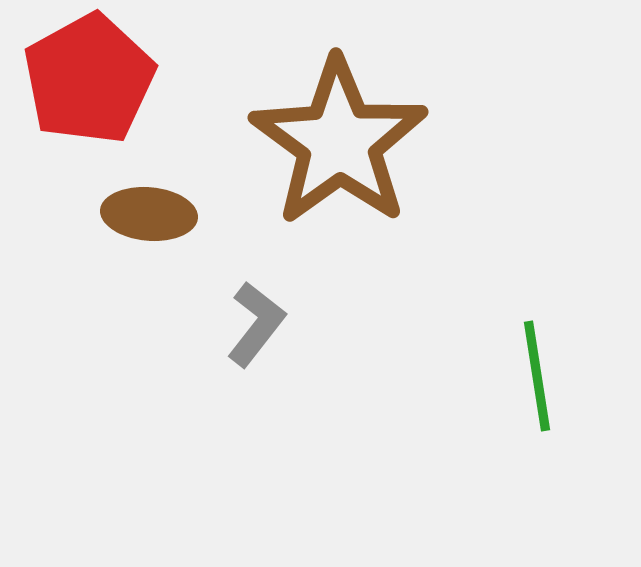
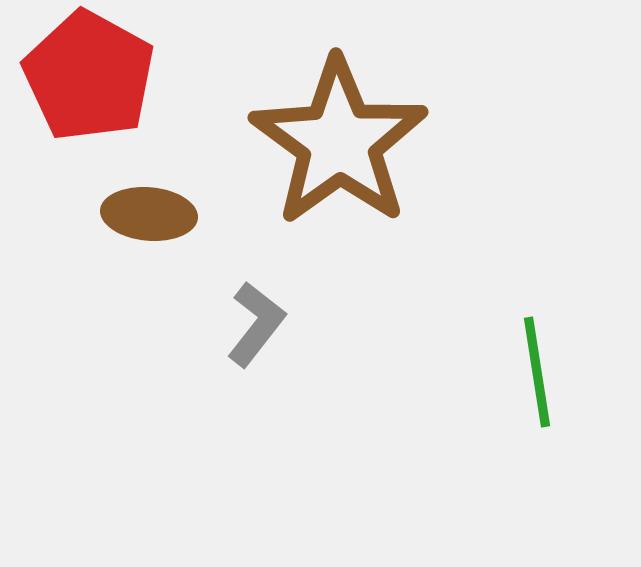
red pentagon: moved 3 px up; rotated 14 degrees counterclockwise
green line: moved 4 px up
